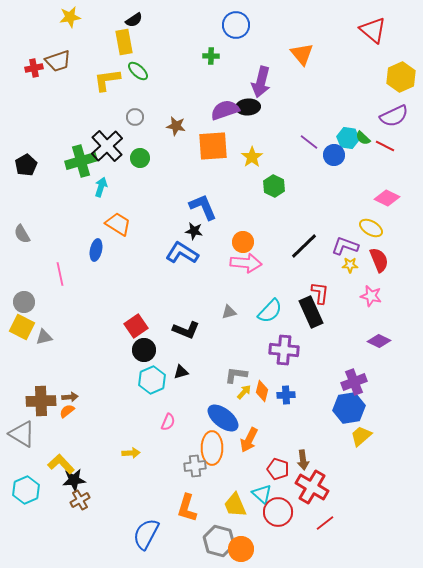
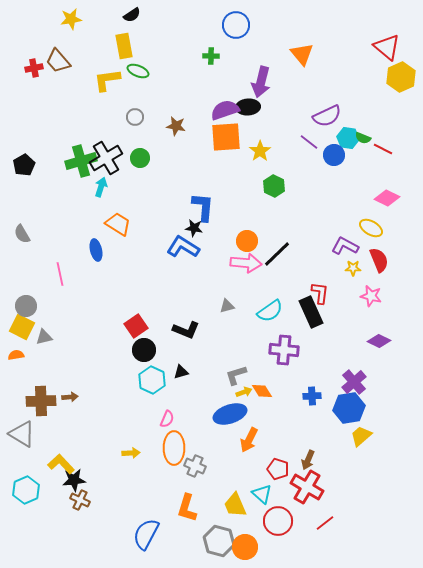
yellow star at (70, 17): moved 1 px right, 2 px down
black semicircle at (134, 20): moved 2 px left, 5 px up
red triangle at (373, 30): moved 14 px right, 17 px down
yellow rectangle at (124, 42): moved 4 px down
brown trapezoid at (58, 61): rotated 68 degrees clockwise
green ellipse at (138, 71): rotated 20 degrees counterclockwise
purple semicircle at (394, 116): moved 67 px left
green semicircle at (363, 138): rotated 21 degrees counterclockwise
black cross at (107, 146): moved 1 px left, 12 px down; rotated 12 degrees clockwise
orange square at (213, 146): moved 13 px right, 9 px up
red line at (385, 146): moved 2 px left, 3 px down
yellow star at (252, 157): moved 8 px right, 6 px up
black pentagon at (26, 165): moved 2 px left
blue L-shape at (203, 207): rotated 28 degrees clockwise
black star at (194, 231): moved 3 px up
orange circle at (243, 242): moved 4 px right, 1 px up
black line at (304, 246): moved 27 px left, 8 px down
purple L-shape at (345, 246): rotated 8 degrees clockwise
blue ellipse at (96, 250): rotated 25 degrees counterclockwise
blue L-shape at (182, 253): moved 1 px right, 6 px up
yellow star at (350, 265): moved 3 px right, 3 px down
gray circle at (24, 302): moved 2 px right, 4 px down
cyan semicircle at (270, 311): rotated 12 degrees clockwise
gray triangle at (229, 312): moved 2 px left, 6 px up
gray L-shape at (236, 375): rotated 25 degrees counterclockwise
cyan hexagon at (152, 380): rotated 12 degrees counterclockwise
purple cross at (354, 382): rotated 20 degrees counterclockwise
orange diamond at (262, 391): rotated 45 degrees counterclockwise
yellow arrow at (244, 392): rotated 28 degrees clockwise
blue cross at (286, 395): moved 26 px right, 1 px down
orange semicircle at (67, 411): moved 51 px left, 56 px up; rotated 28 degrees clockwise
blue ellipse at (223, 418): moved 7 px right, 4 px up; rotated 56 degrees counterclockwise
pink semicircle at (168, 422): moved 1 px left, 3 px up
orange ellipse at (212, 448): moved 38 px left
brown arrow at (303, 460): moved 5 px right; rotated 30 degrees clockwise
gray cross at (195, 466): rotated 30 degrees clockwise
red cross at (312, 487): moved 5 px left
brown cross at (80, 500): rotated 36 degrees counterclockwise
red circle at (278, 512): moved 9 px down
orange circle at (241, 549): moved 4 px right, 2 px up
